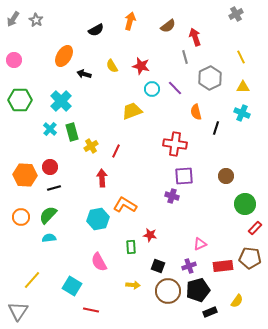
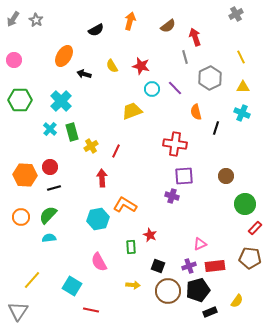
red star at (150, 235): rotated 16 degrees clockwise
red rectangle at (223, 266): moved 8 px left
